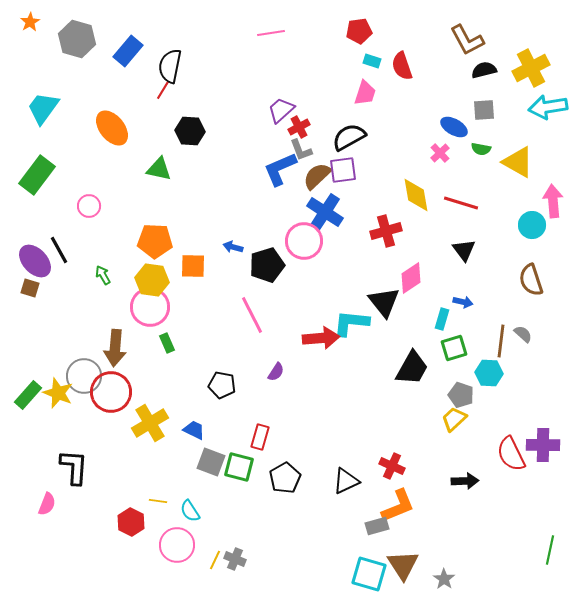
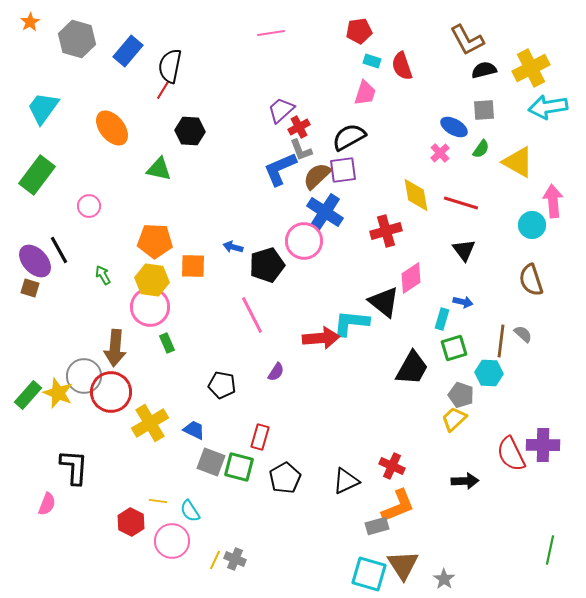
green semicircle at (481, 149): rotated 66 degrees counterclockwise
black triangle at (384, 302): rotated 12 degrees counterclockwise
pink circle at (177, 545): moved 5 px left, 4 px up
